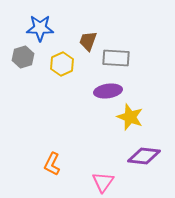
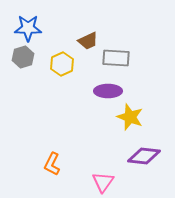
blue star: moved 12 px left
brown trapezoid: rotated 135 degrees counterclockwise
purple ellipse: rotated 8 degrees clockwise
